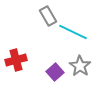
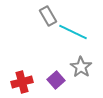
red cross: moved 6 px right, 22 px down
gray star: moved 1 px right, 1 px down
purple square: moved 1 px right, 8 px down
